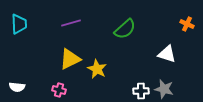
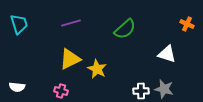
cyan trapezoid: rotated 15 degrees counterclockwise
pink cross: moved 2 px right, 1 px down
